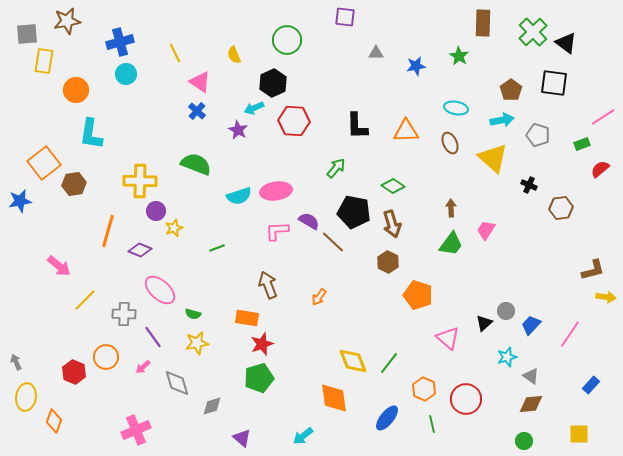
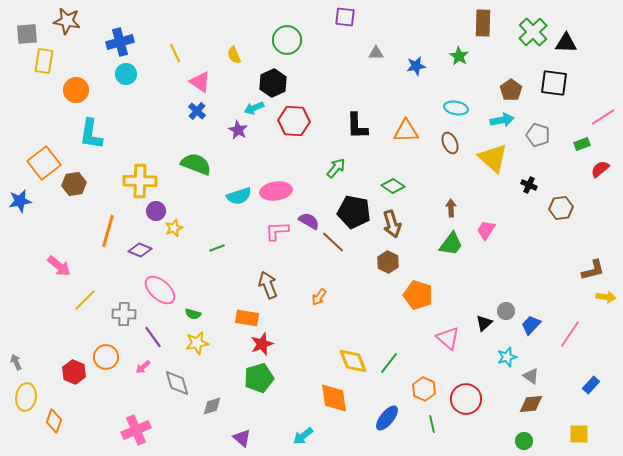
brown star at (67, 21): rotated 20 degrees clockwise
black triangle at (566, 43): rotated 35 degrees counterclockwise
